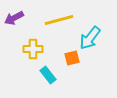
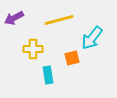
cyan arrow: moved 2 px right
cyan rectangle: rotated 30 degrees clockwise
